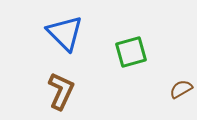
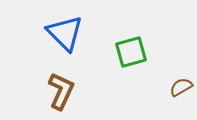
brown semicircle: moved 2 px up
